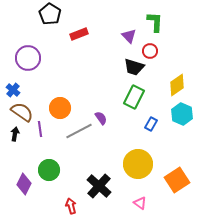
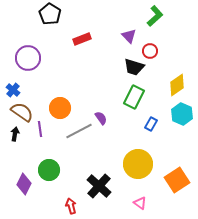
green L-shape: moved 6 px up; rotated 45 degrees clockwise
red rectangle: moved 3 px right, 5 px down
